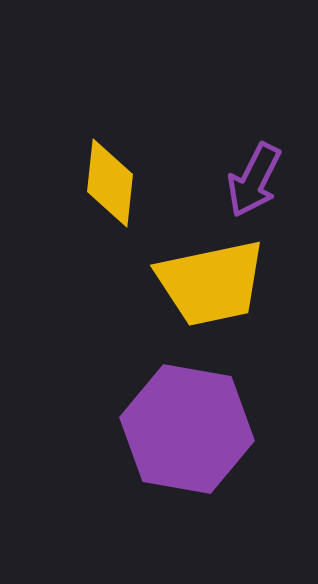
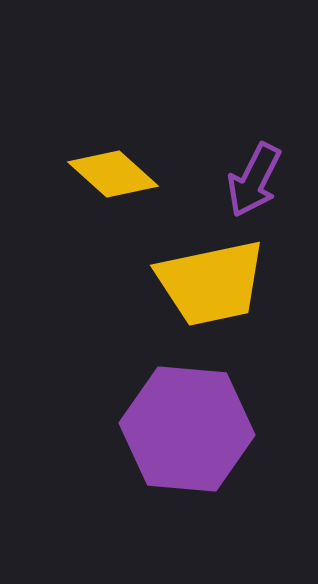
yellow diamond: moved 3 px right, 9 px up; rotated 54 degrees counterclockwise
purple hexagon: rotated 5 degrees counterclockwise
